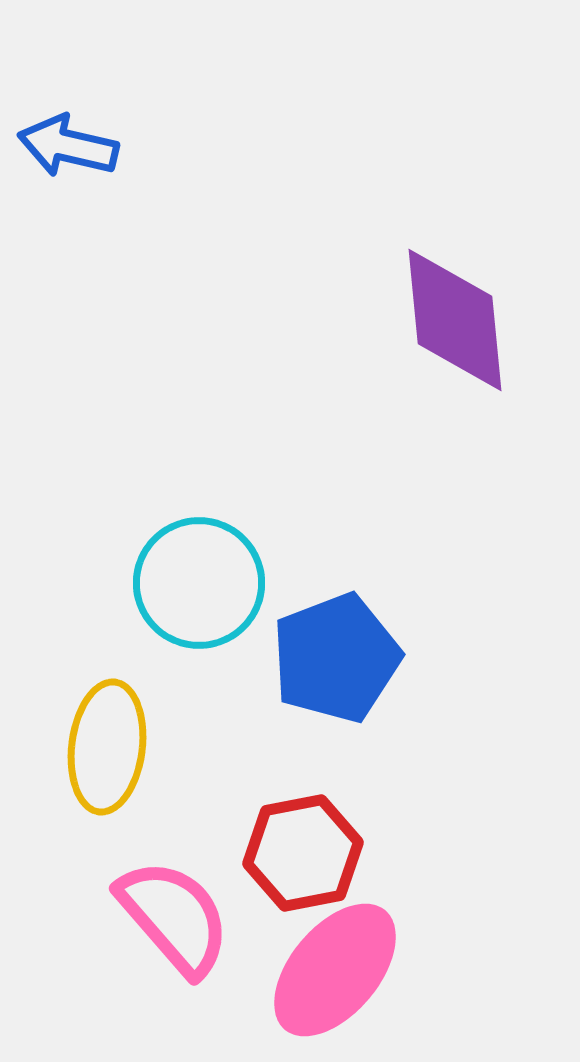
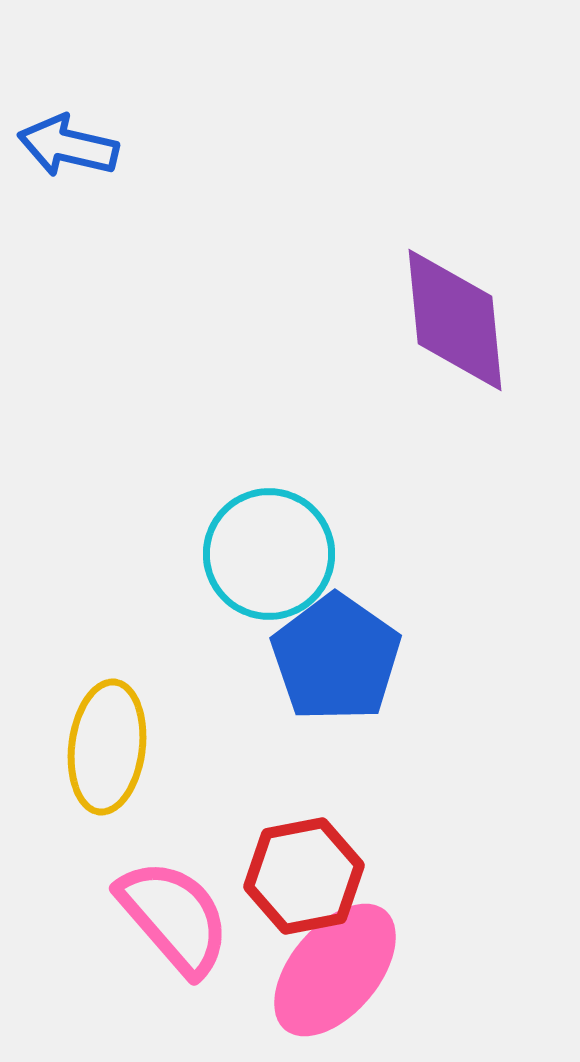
cyan circle: moved 70 px right, 29 px up
blue pentagon: rotated 16 degrees counterclockwise
red hexagon: moved 1 px right, 23 px down
